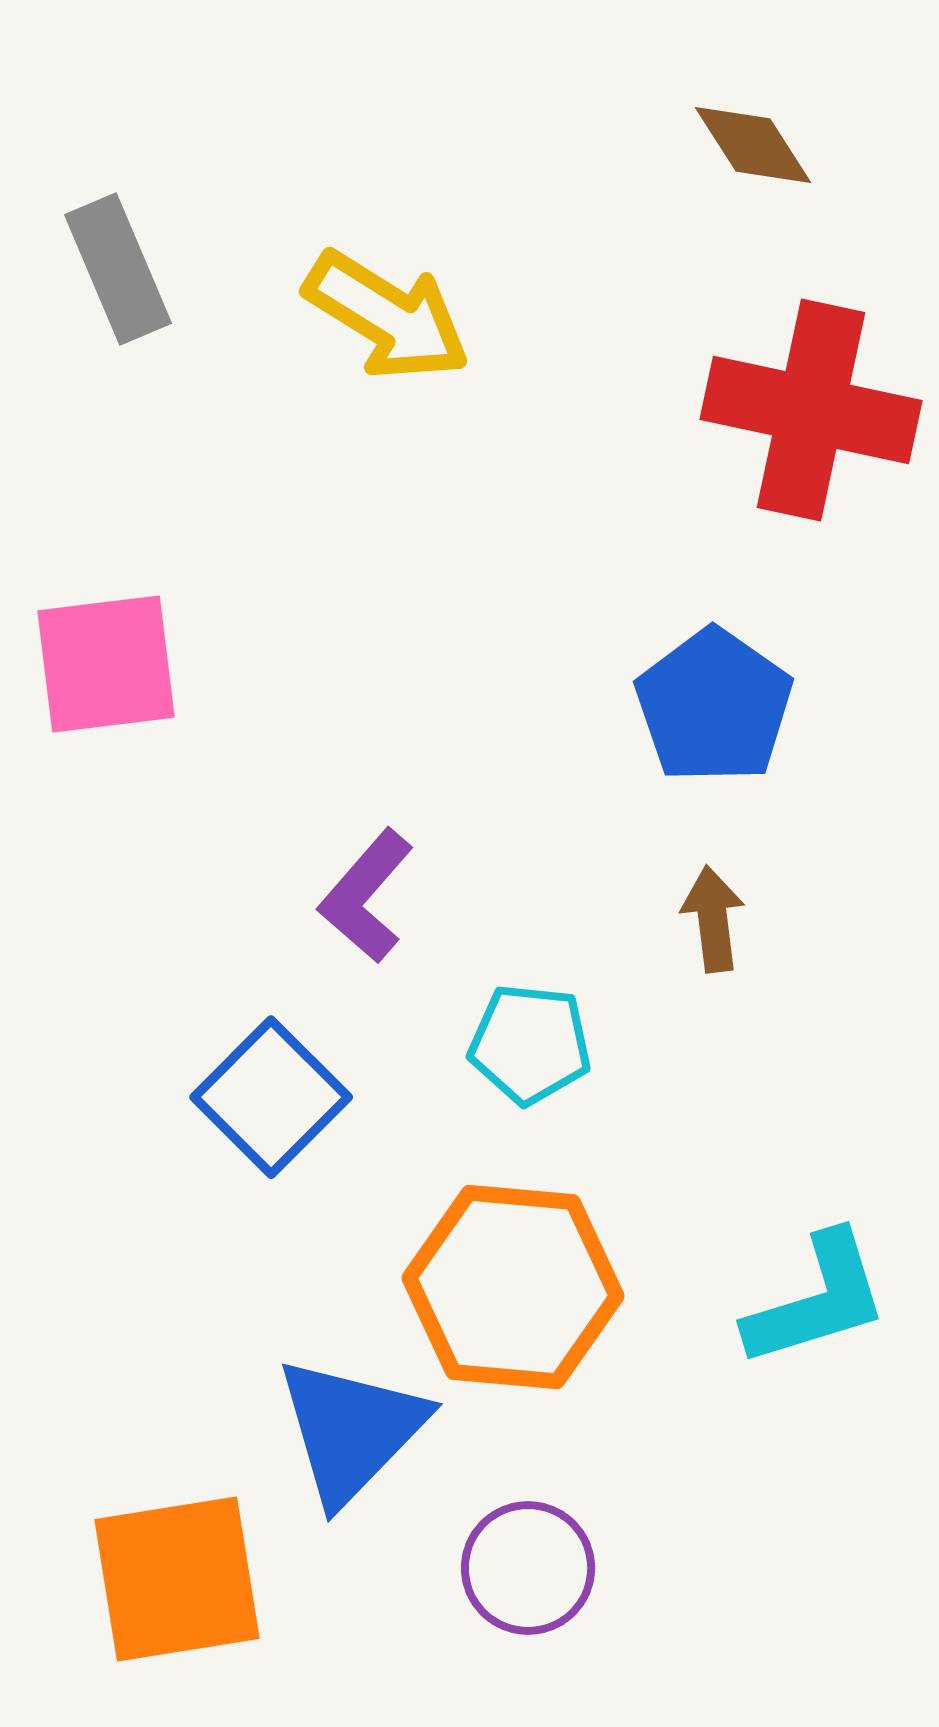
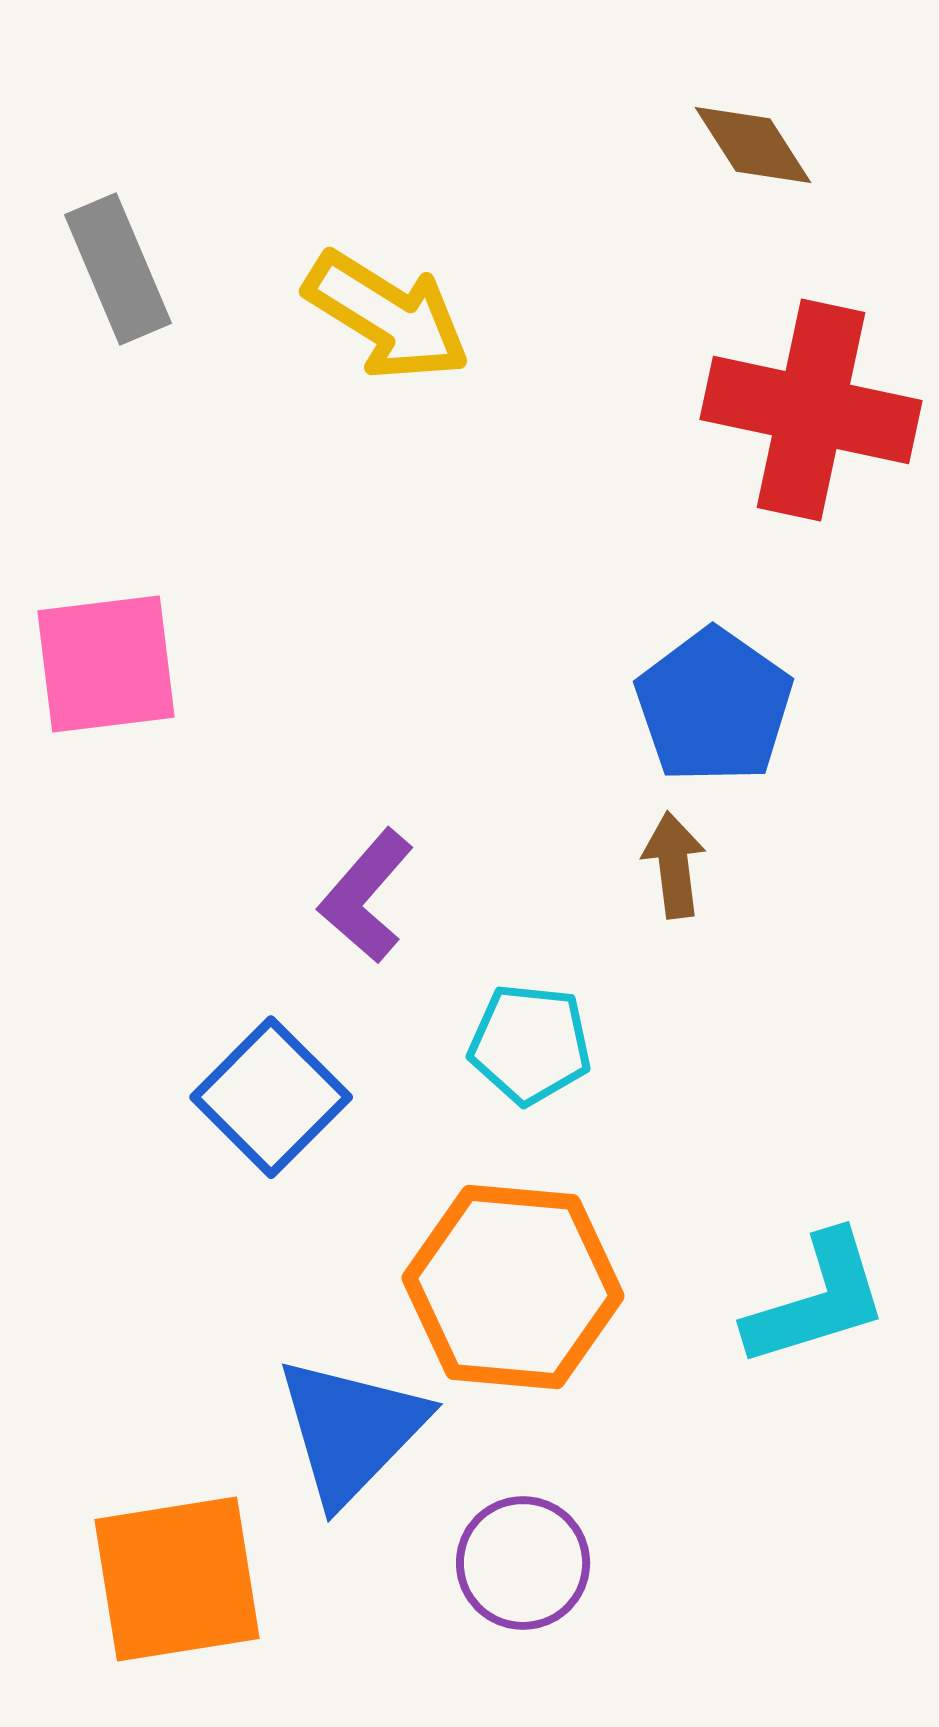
brown arrow: moved 39 px left, 54 px up
purple circle: moved 5 px left, 5 px up
